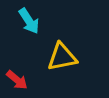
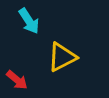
yellow triangle: rotated 16 degrees counterclockwise
